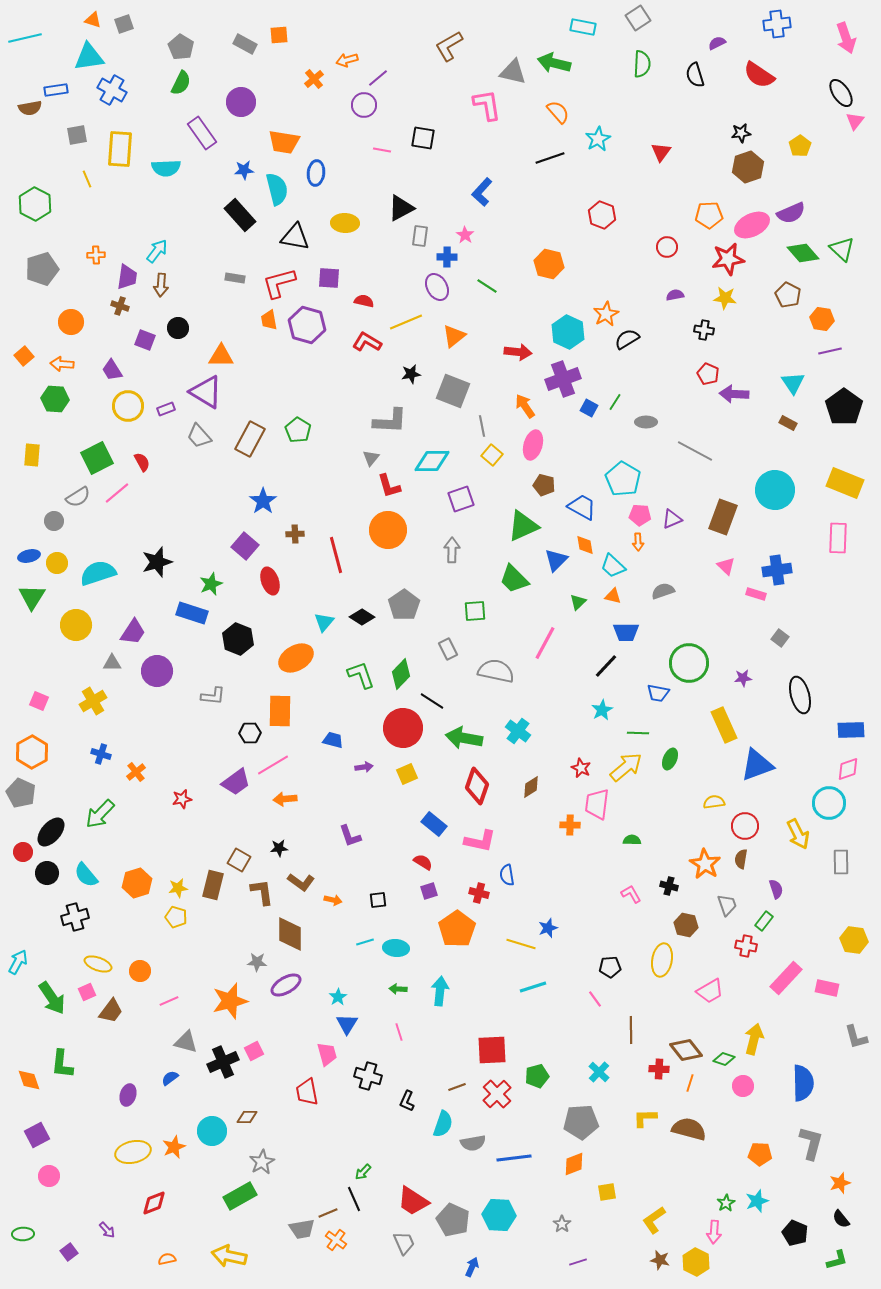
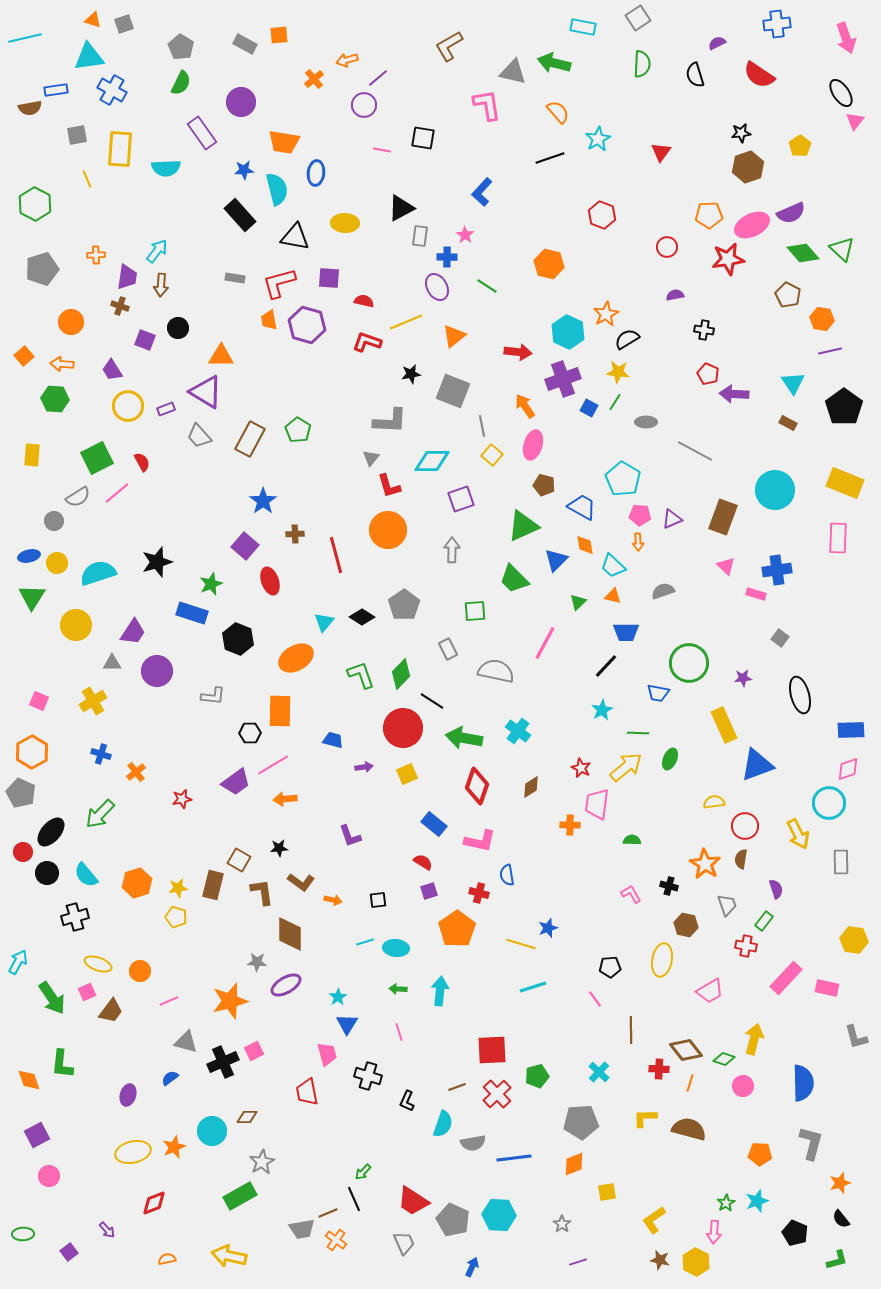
yellow star at (725, 298): moved 107 px left, 74 px down
red L-shape at (367, 342): rotated 12 degrees counterclockwise
